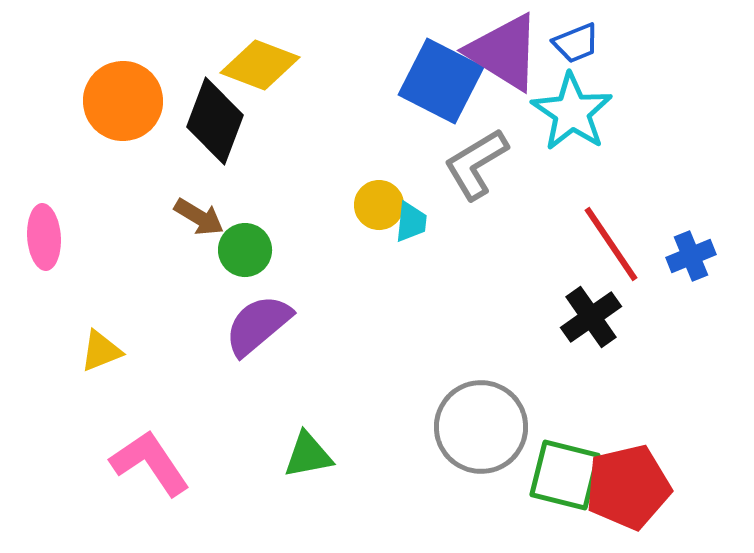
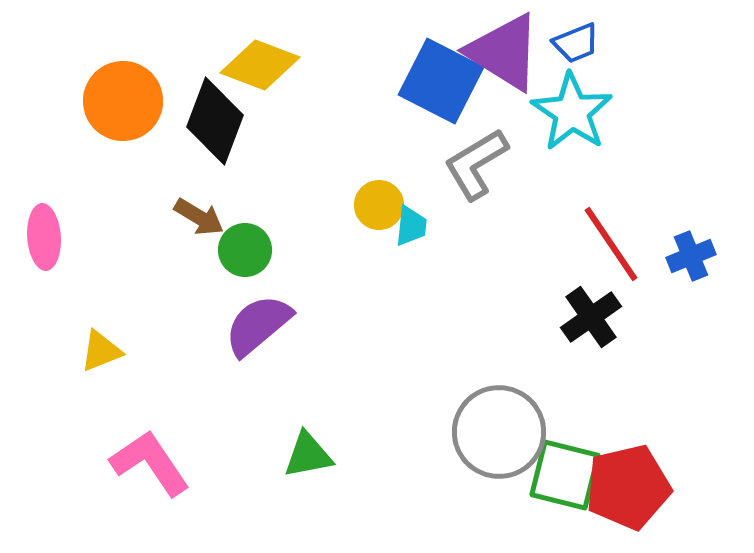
cyan trapezoid: moved 4 px down
gray circle: moved 18 px right, 5 px down
